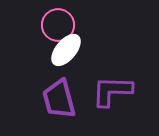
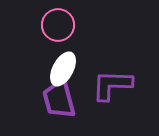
white ellipse: moved 3 px left, 19 px down; rotated 12 degrees counterclockwise
purple L-shape: moved 6 px up
